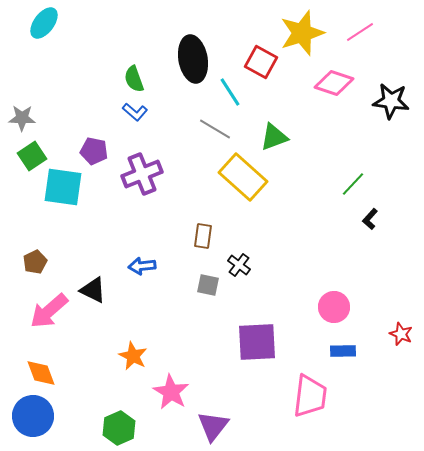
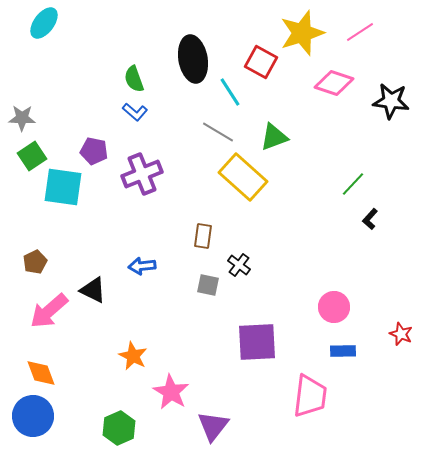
gray line: moved 3 px right, 3 px down
